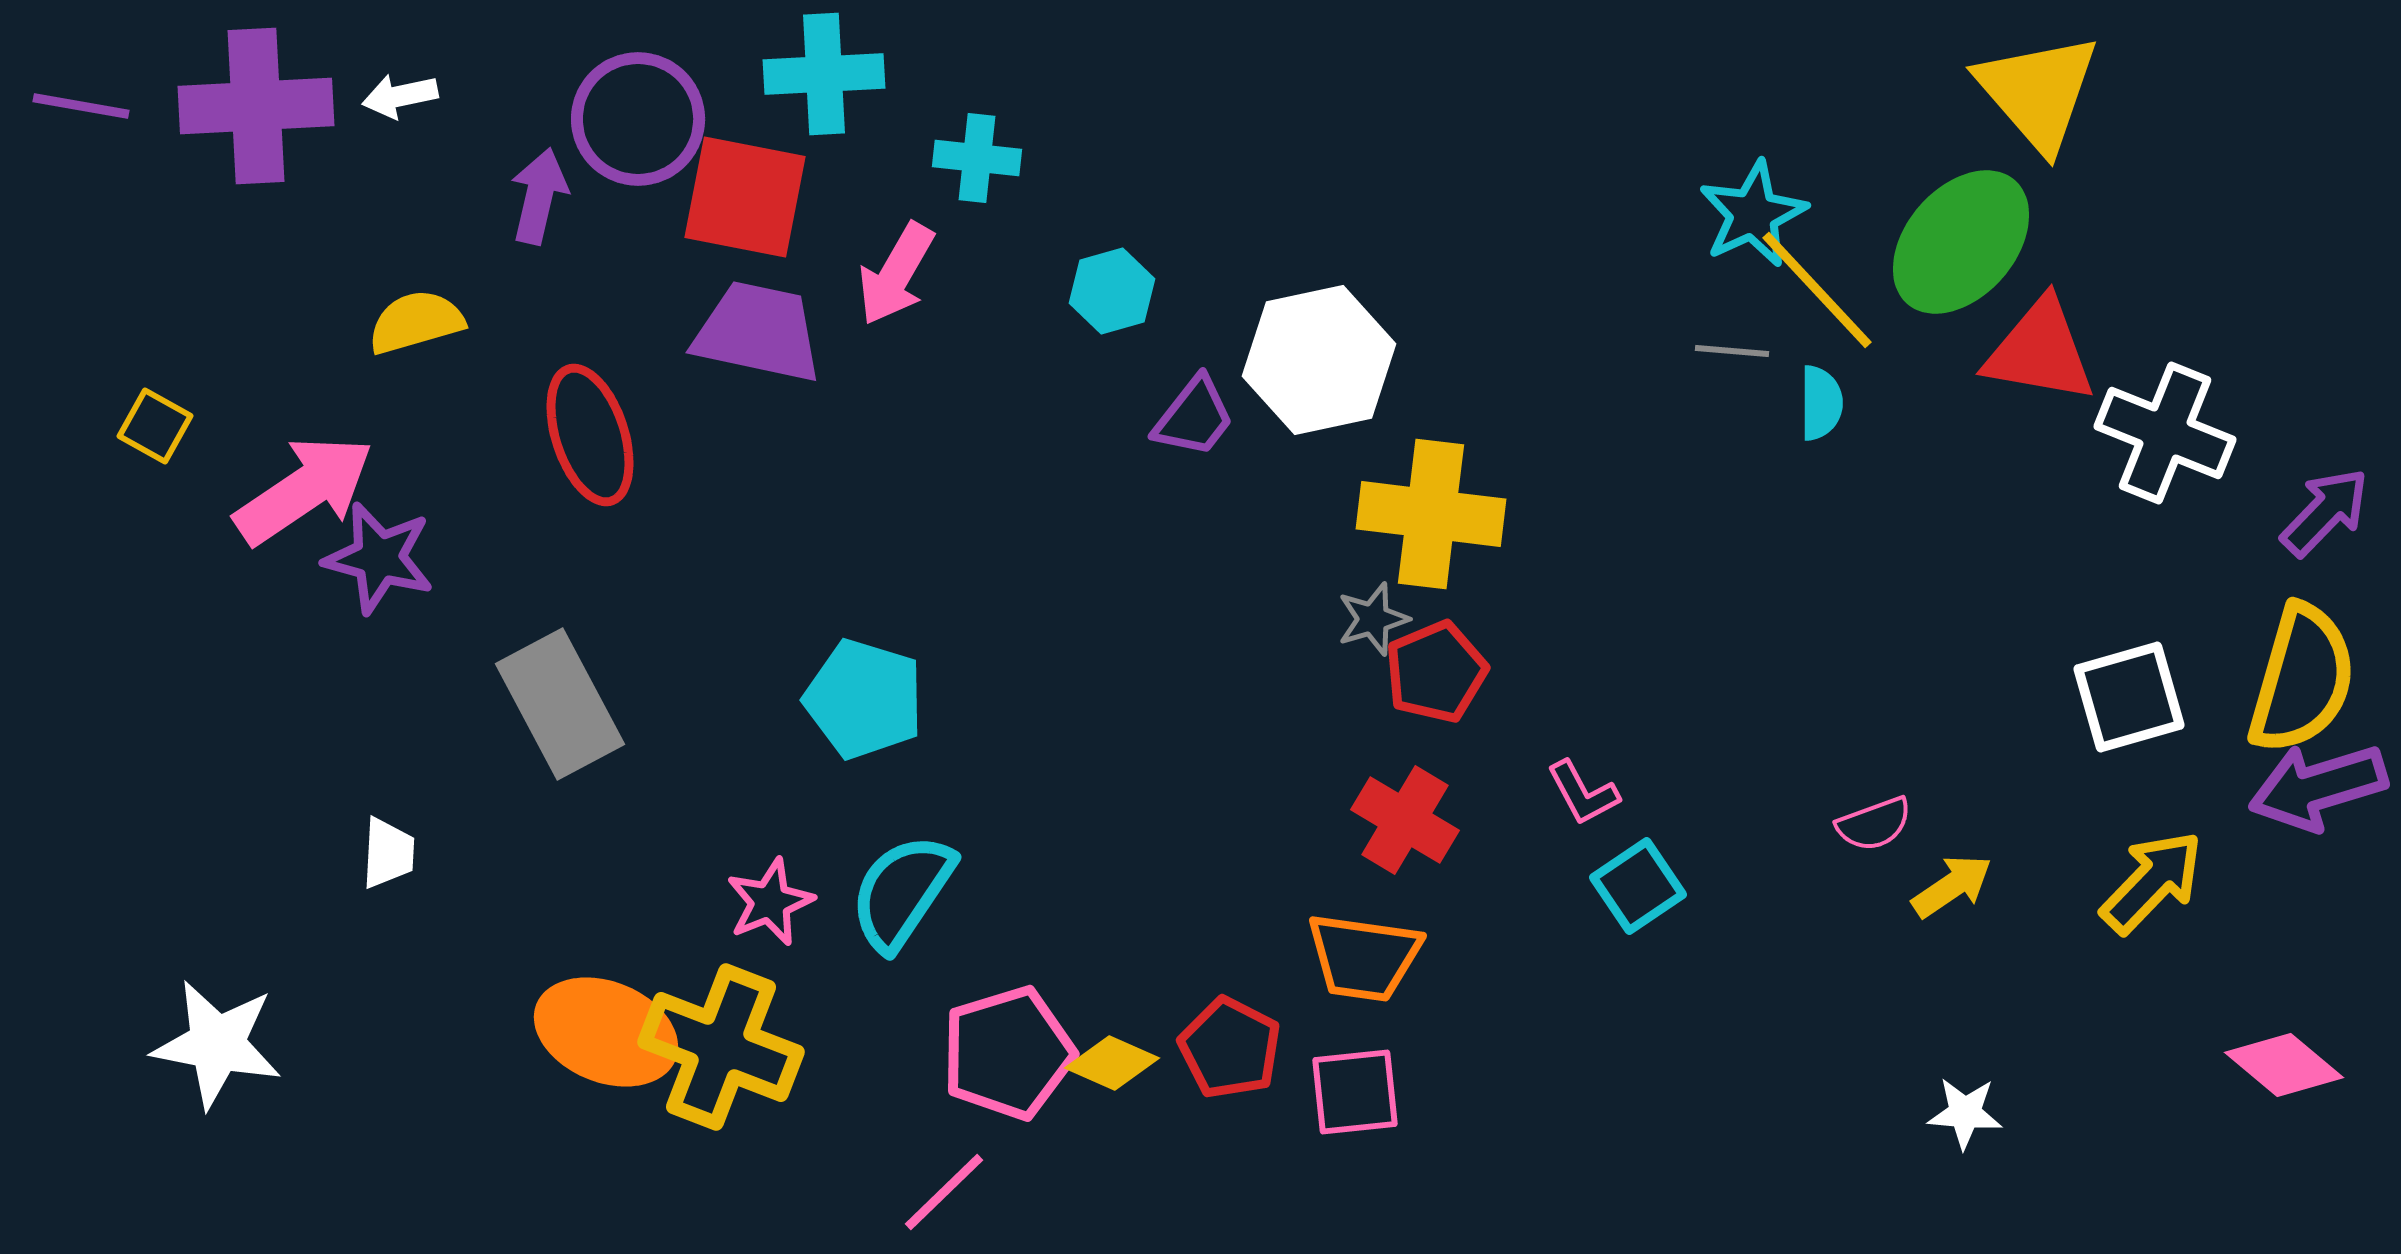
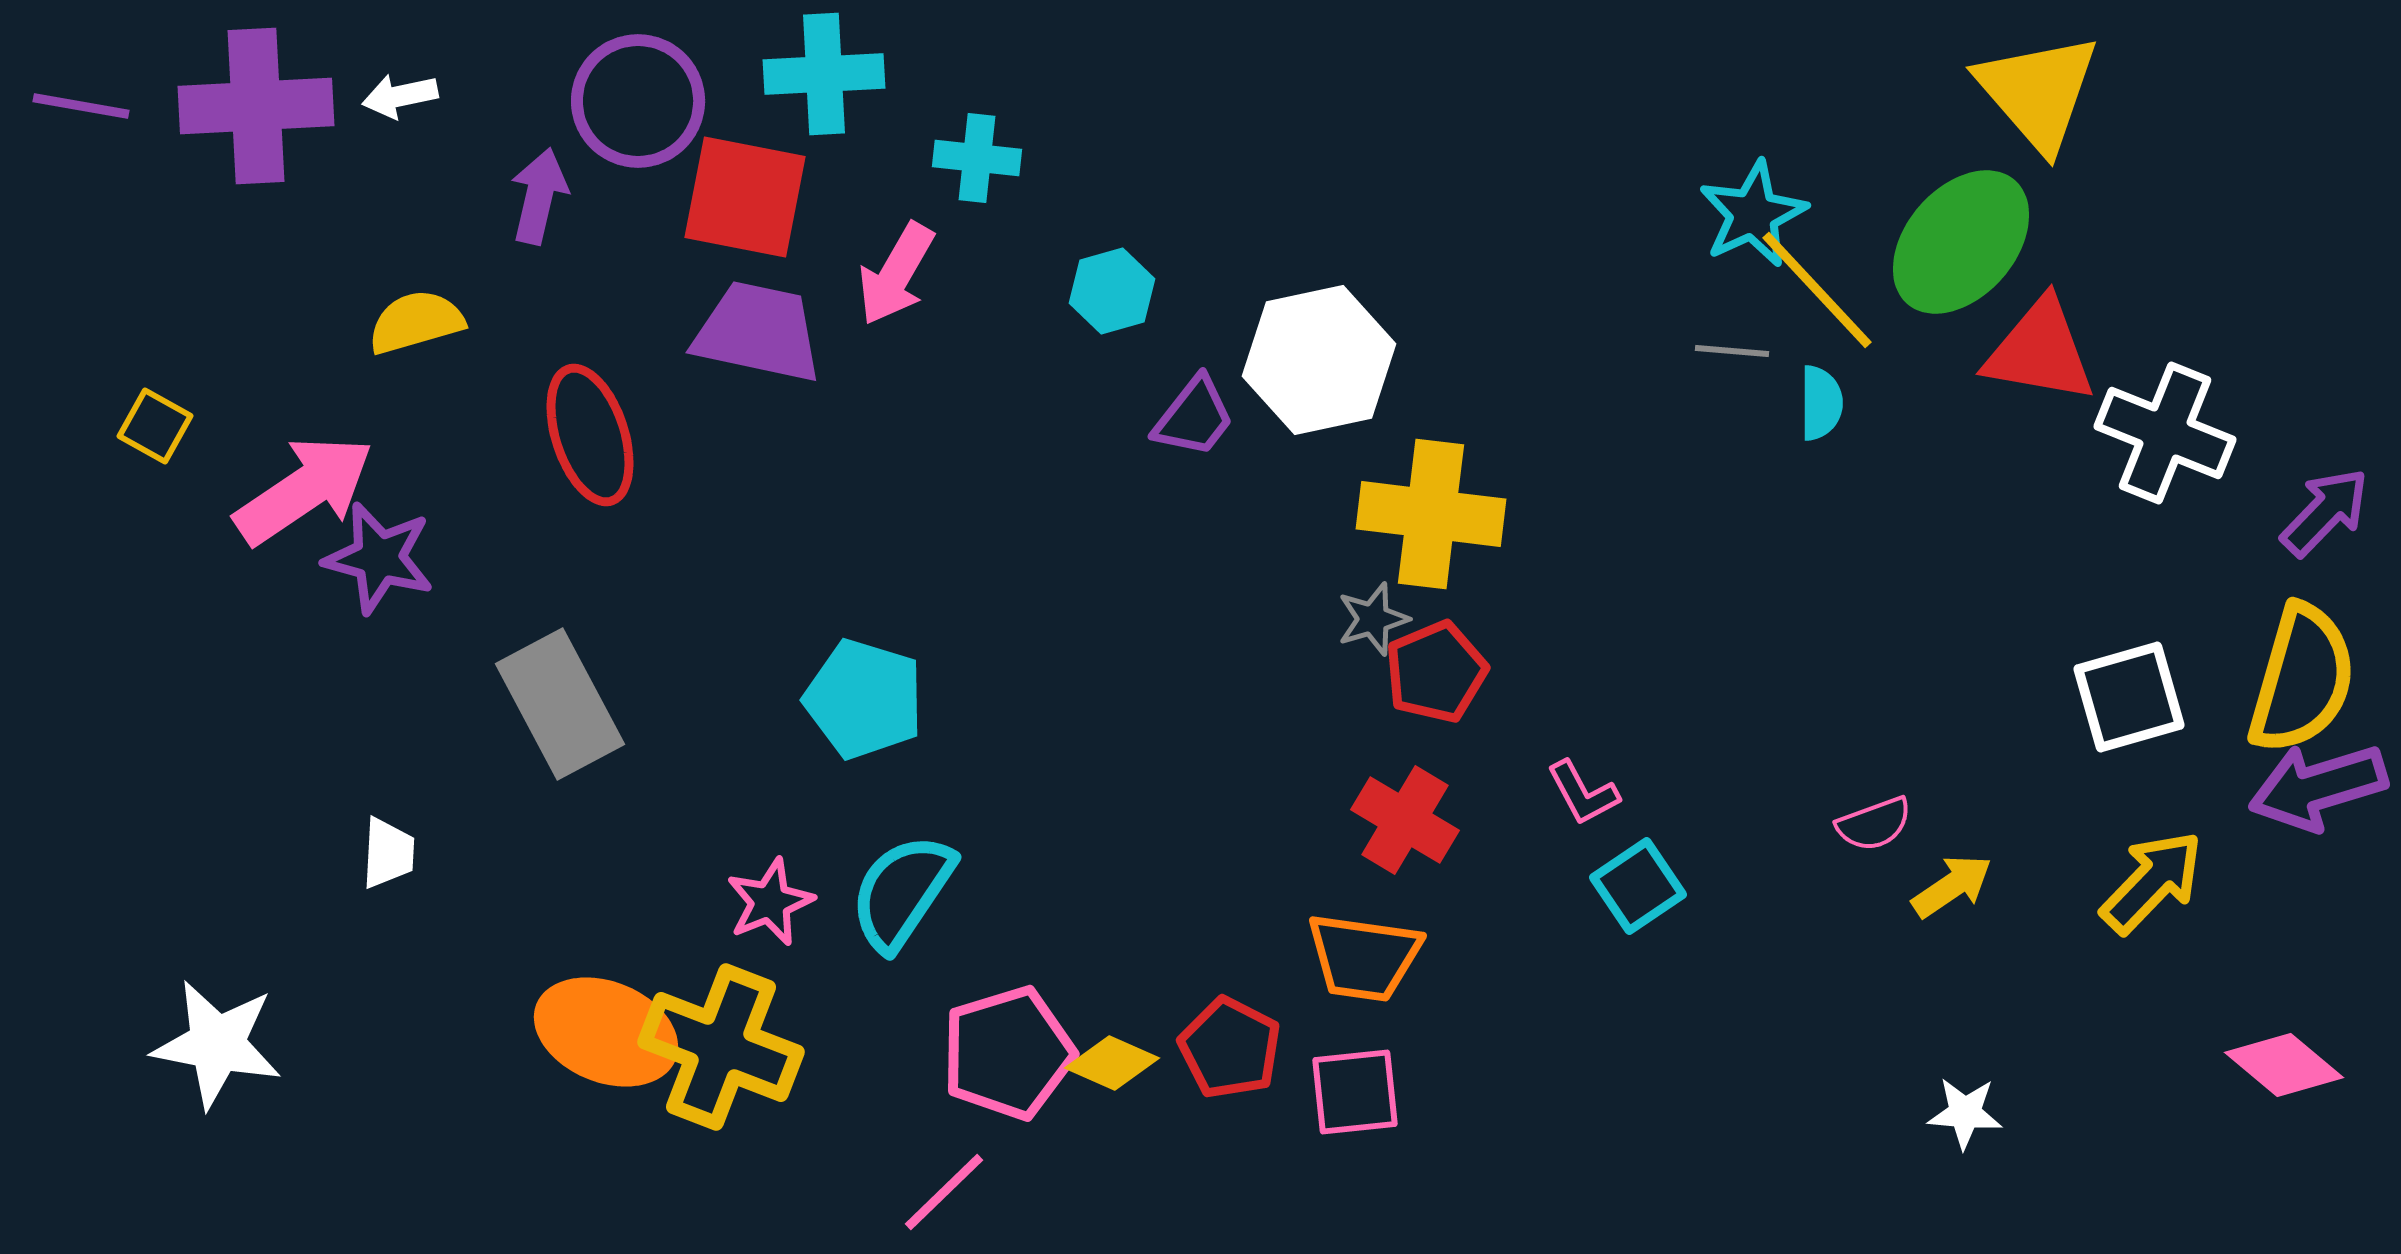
purple circle at (638, 119): moved 18 px up
